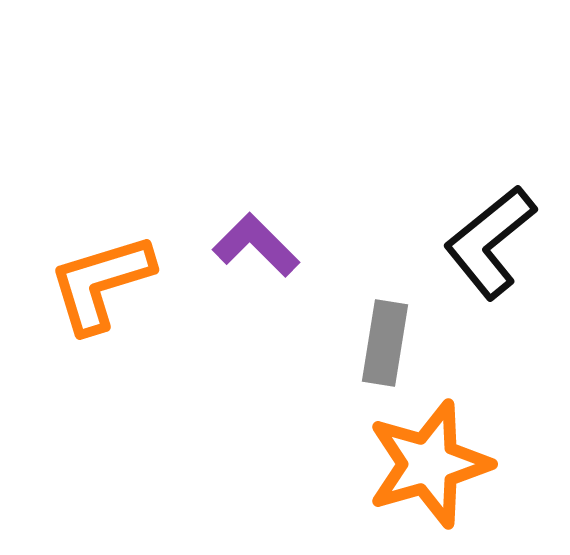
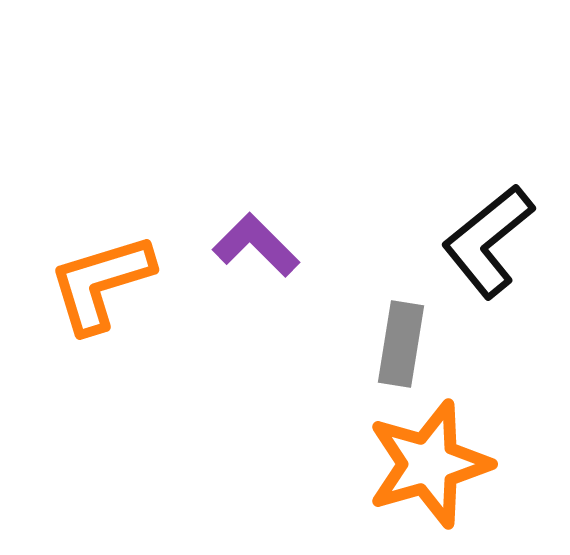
black L-shape: moved 2 px left, 1 px up
gray rectangle: moved 16 px right, 1 px down
